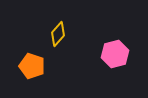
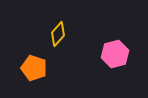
orange pentagon: moved 2 px right, 2 px down
